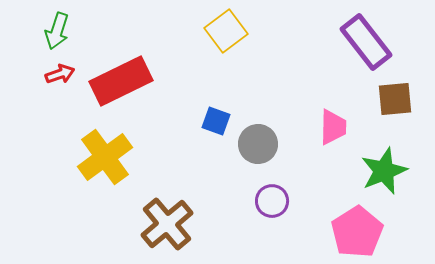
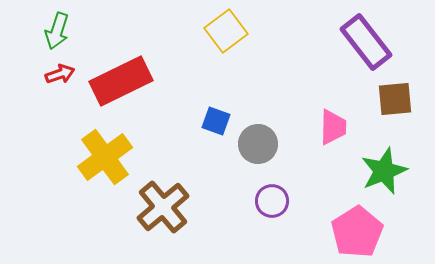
brown cross: moved 4 px left, 17 px up
